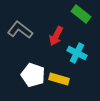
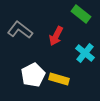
cyan cross: moved 8 px right; rotated 12 degrees clockwise
white pentagon: rotated 25 degrees clockwise
